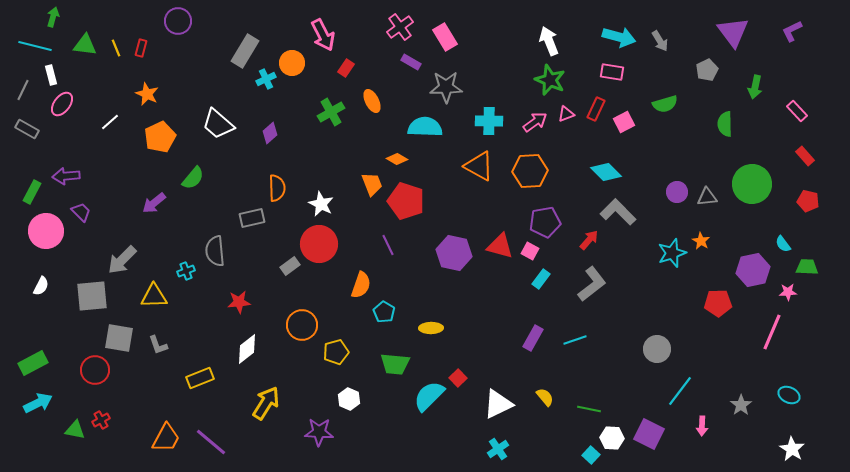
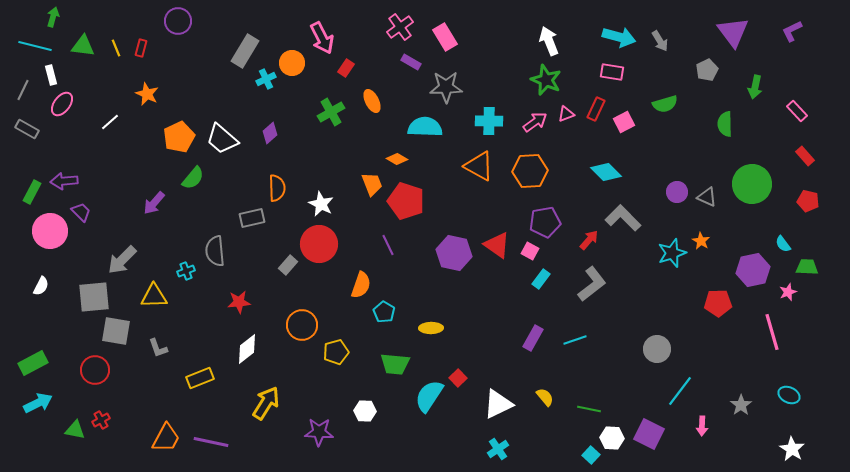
pink arrow at (323, 35): moved 1 px left, 3 px down
green triangle at (85, 45): moved 2 px left, 1 px down
green star at (550, 80): moved 4 px left
white trapezoid at (218, 124): moved 4 px right, 15 px down
orange pentagon at (160, 137): moved 19 px right
purple arrow at (66, 176): moved 2 px left, 5 px down
gray triangle at (707, 197): rotated 30 degrees clockwise
purple arrow at (154, 203): rotated 10 degrees counterclockwise
gray L-shape at (618, 212): moved 5 px right, 6 px down
pink circle at (46, 231): moved 4 px right
red triangle at (500, 246): moved 3 px left, 1 px up; rotated 20 degrees clockwise
gray rectangle at (290, 266): moved 2 px left, 1 px up; rotated 12 degrees counterclockwise
pink star at (788, 292): rotated 18 degrees counterclockwise
gray square at (92, 296): moved 2 px right, 1 px down
pink line at (772, 332): rotated 39 degrees counterclockwise
gray square at (119, 338): moved 3 px left, 7 px up
gray L-shape at (158, 345): moved 3 px down
cyan semicircle at (429, 396): rotated 12 degrees counterclockwise
white hexagon at (349, 399): moved 16 px right, 12 px down; rotated 20 degrees counterclockwise
purple line at (211, 442): rotated 28 degrees counterclockwise
